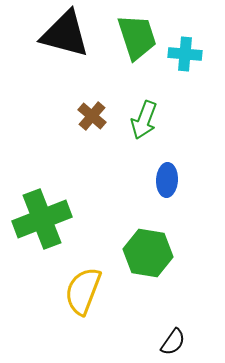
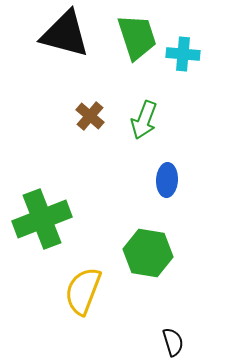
cyan cross: moved 2 px left
brown cross: moved 2 px left
black semicircle: rotated 52 degrees counterclockwise
